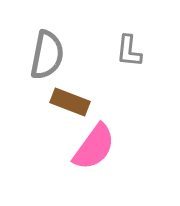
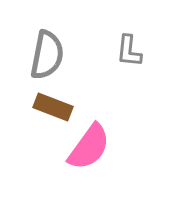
brown rectangle: moved 17 px left, 5 px down
pink semicircle: moved 5 px left
